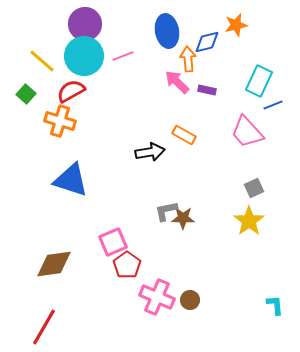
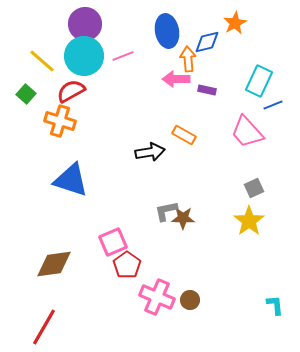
orange star: moved 1 px left, 2 px up; rotated 15 degrees counterclockwise
pink arrow: moved 1 px left, 3 px up; rotated 44 degrees counterclockwise
